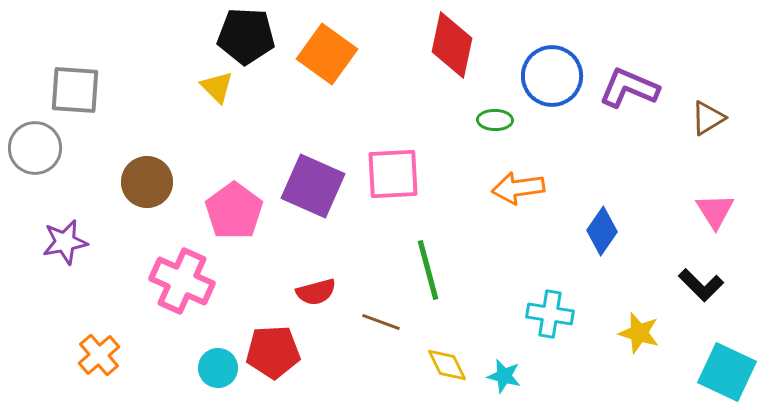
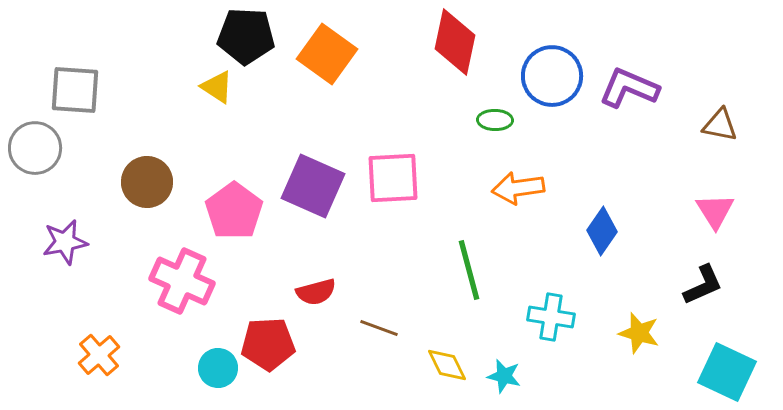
red diamond: moved 3 px right, 3 px up
yellow triangle: rotated 12 degrees counterclockwise
brown triangle: moved 12 px right, 7 px down; rotated 42 degrees clockwise
pink square: moved 4 px down
green line: moved 41 px right
black L-shape: moved 2 px right; rotated 69 degrees counterclockwise
cyan cross: moved 1 px right, 3 px down
brown line: moved 2 px left, 6 px down
red pentagon: moved 5 px left, 8 px up
